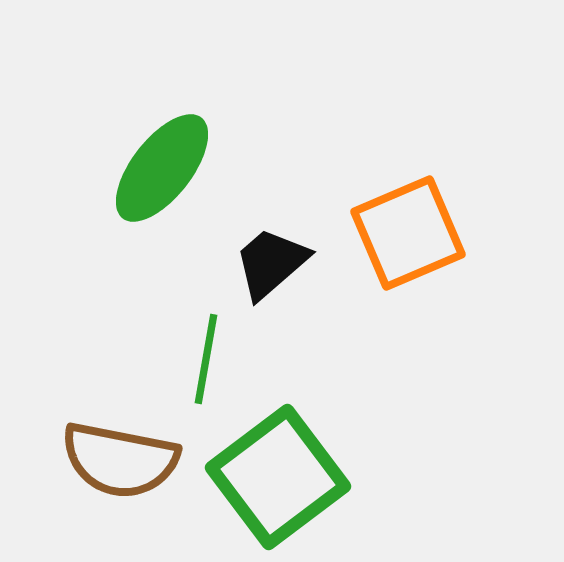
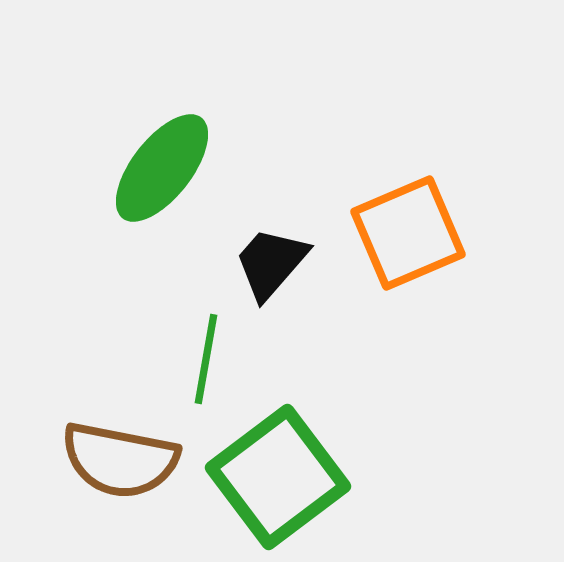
black trapezoid: rotated 8 degrees counterclockwise
